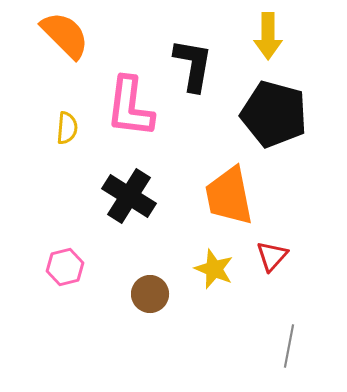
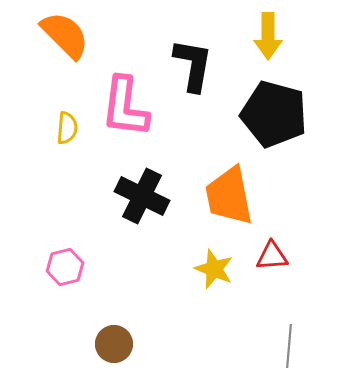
pink L-shape: moved 5 px left
black cross: moved 13 px right; rotated 6 degrees counterclockwise
red triangle: rotated 44 degrees clockwise
brown circle: moved 36 px left, 50 px down
gray line: rotated 6 degrees counterclockwise
